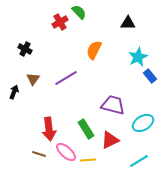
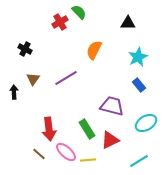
blue rectangle: moved 11 px left, 9 px down
black arrow: rotated 24 degrees counterclockwise
purple trapezoid: moved 1 px left, 1 px down
cyan ellipse: moved 3 px right
green rectangle: moved 1 px right
brown line: rotated 24 degrees clockwise
